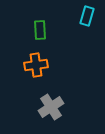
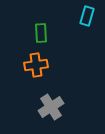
green rectangle: moved 1 px right, 3 px down
